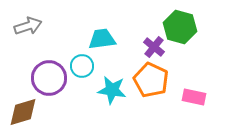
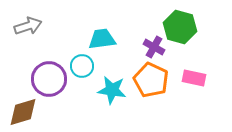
purple cross: rotated 10 degrees counterclockwise
purple circle: moved 1 px down
pink rectangle: moved 19 px up
